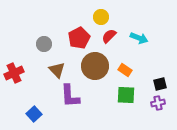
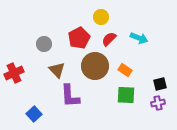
red semicircle: moved 3 px down
